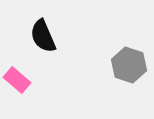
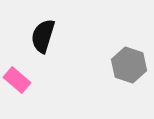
black semicircle: rotated 40 degrees clockwise
